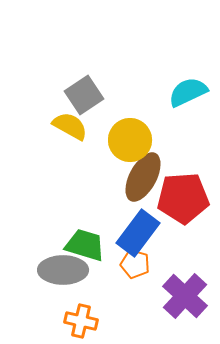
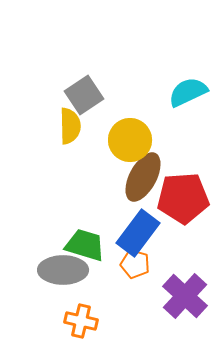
yellow semicircle: rotated 60 degrees clockwise
